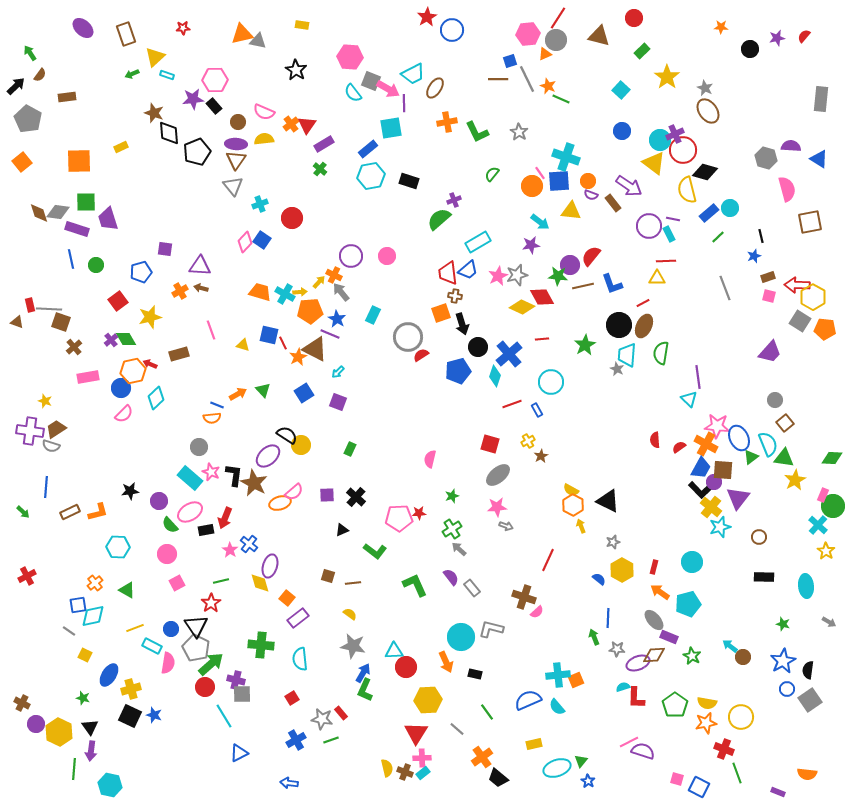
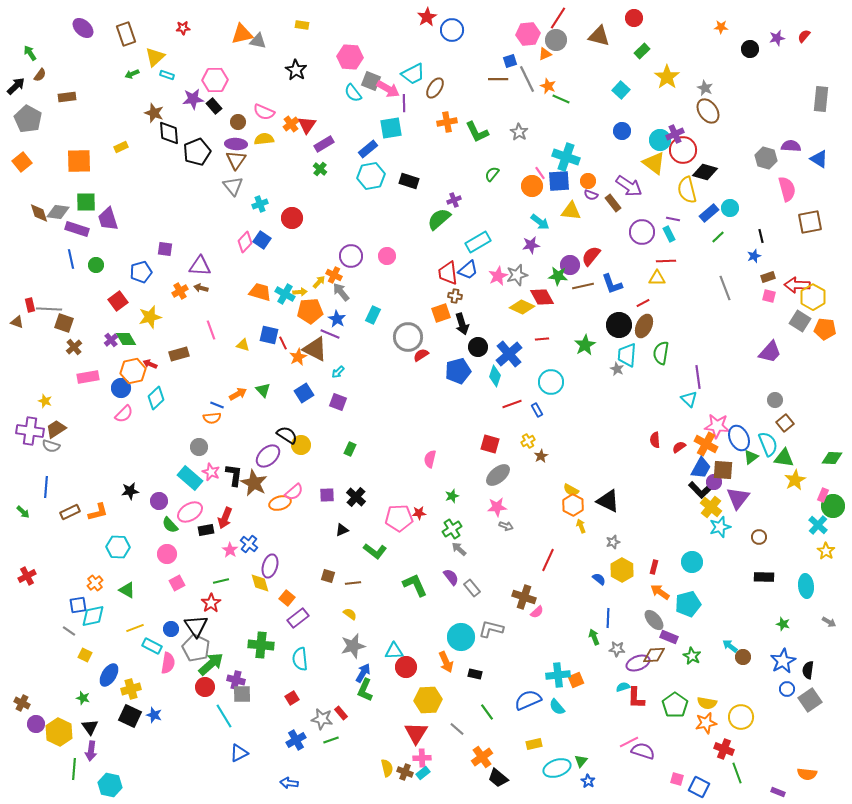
purple circle at (649, 226): moved 7 px left, 6 px down
brown square at (61, 322): moved 3 px right, 1 px down
gray star at (353, 646): rotated 25 degrees counterclockwise
